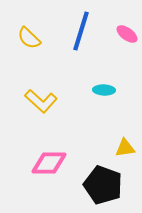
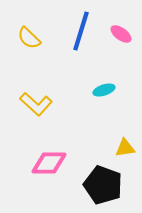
pink ellipse: moved 6 px left
cyan ellipse: rotated 20 degrees counterclockwise
yellow L-shape: moved 5 px left, 3 px down
